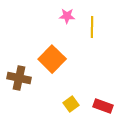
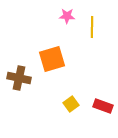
orange square: rotated 28 degrees clockwise
